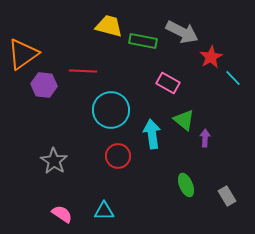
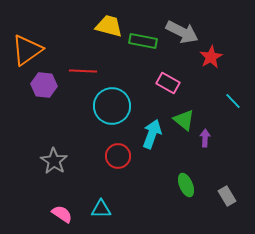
orange triangle: moved 4 px right, 4 px up
cyan line: moved 23 px down
cyan circle: moved 1 px right, 4 px up
cyan arrow: rotated 28 degrees clockwise
cyan triangle: moved 3 px left, 2 px up
